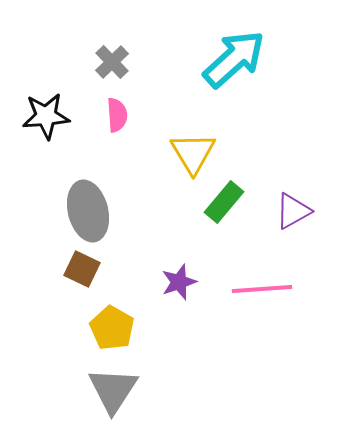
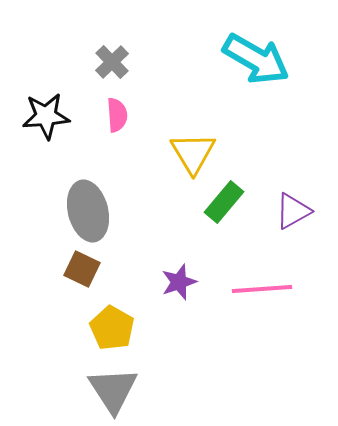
cyan arrow: moved 22 px right; rotated 72 degrees clockwise
gray triangle: rotated 6 degrees counterclockwise
